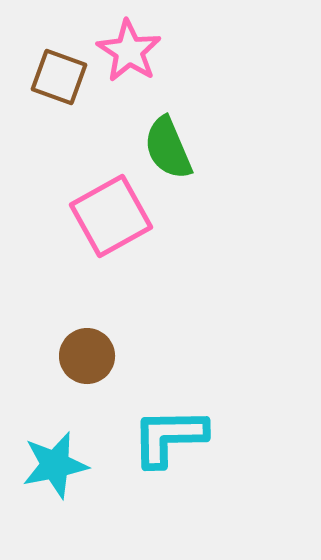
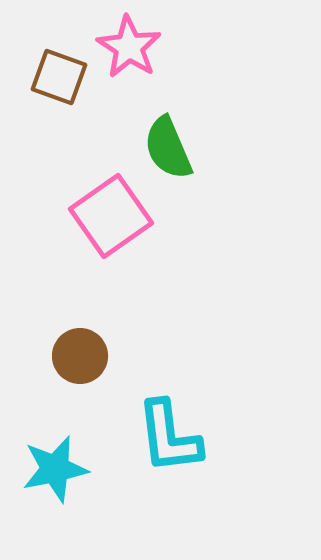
pink star: moved 4 px up
pink square: rotated 6 degrees counterclockwise
brown circle: moved 7 px left
cyan L-shape: rotated 96 degrees counterclockwise
cyan star: moved 4 px down
